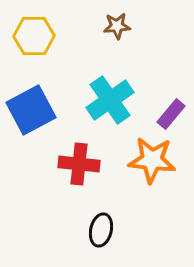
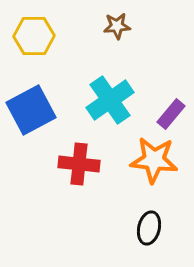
orange star: moved 2 px right
black ellipse: moved 48 px right, 2 px up
